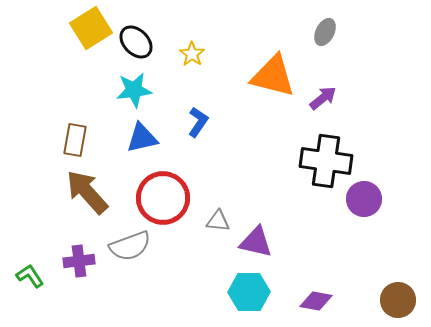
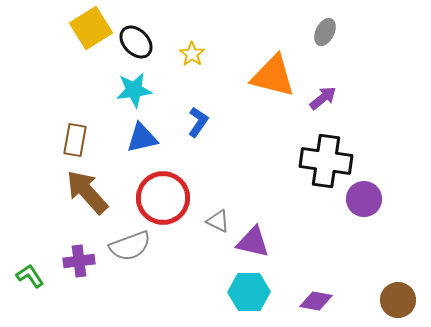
gray triangle: rotated 20 degrees clockwise
purple triangle: moved 3 px left
